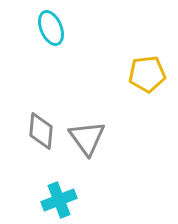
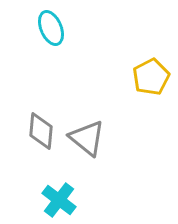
yellow pentagon: moved 4 px right, 3 px down; rotated 21 degrees counterclockwise
gray triangle: rotated 15 degrees counterclockwise
cyan cross: rotated 32 degrees counterclockwise
